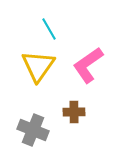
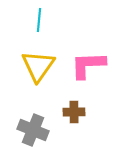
cyan line: moved 10 px left, 9 px up; rotated 35 degrees clockwise
pink L-shape: rotated 33 degrees clockwise
